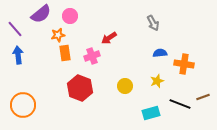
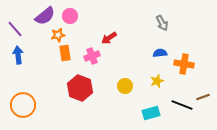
purple semicircle: moved 4 px right, 2 px down
gray arrow: moved 9 px right
black line: moved 2 px right, 1 px down
